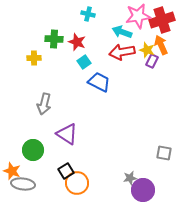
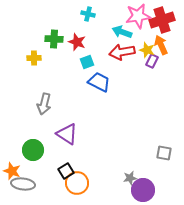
cyan square: moved 3 px right; rotated 16 degrees clockwise
